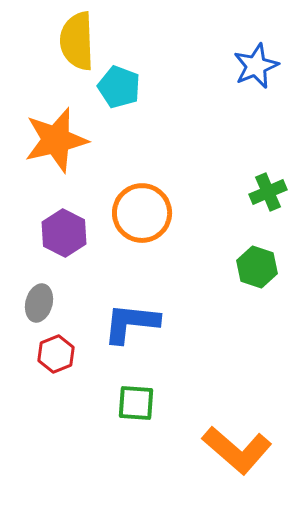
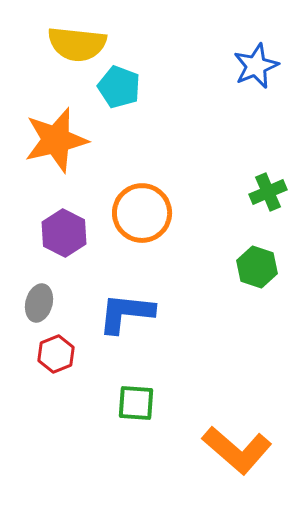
yellow semicircle: moved 3 px down; rotated 82 degrees counterclockwise
blue L-shape: moved 5 px left, 10 px up
